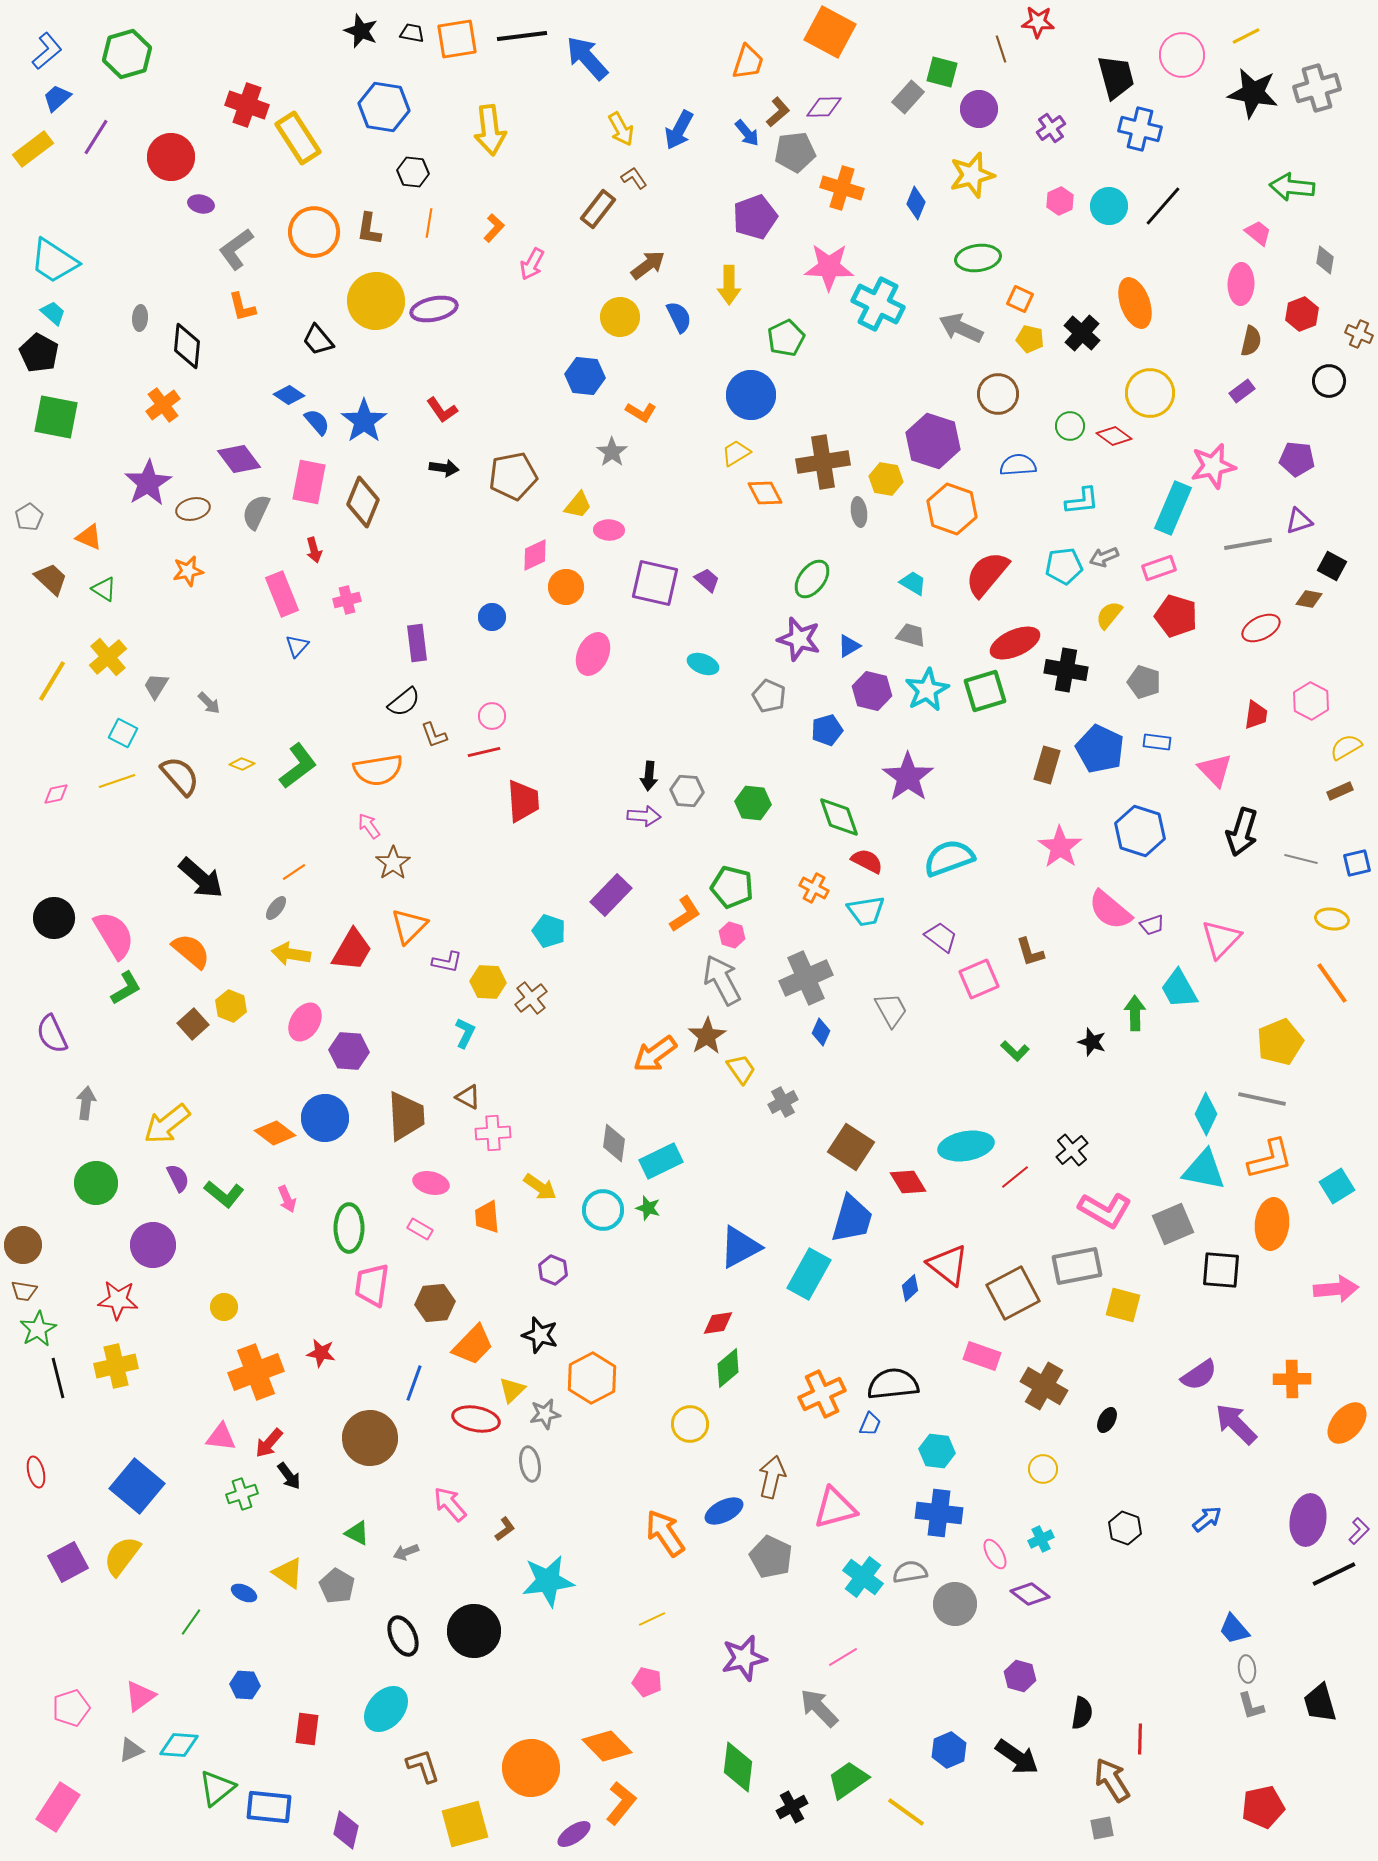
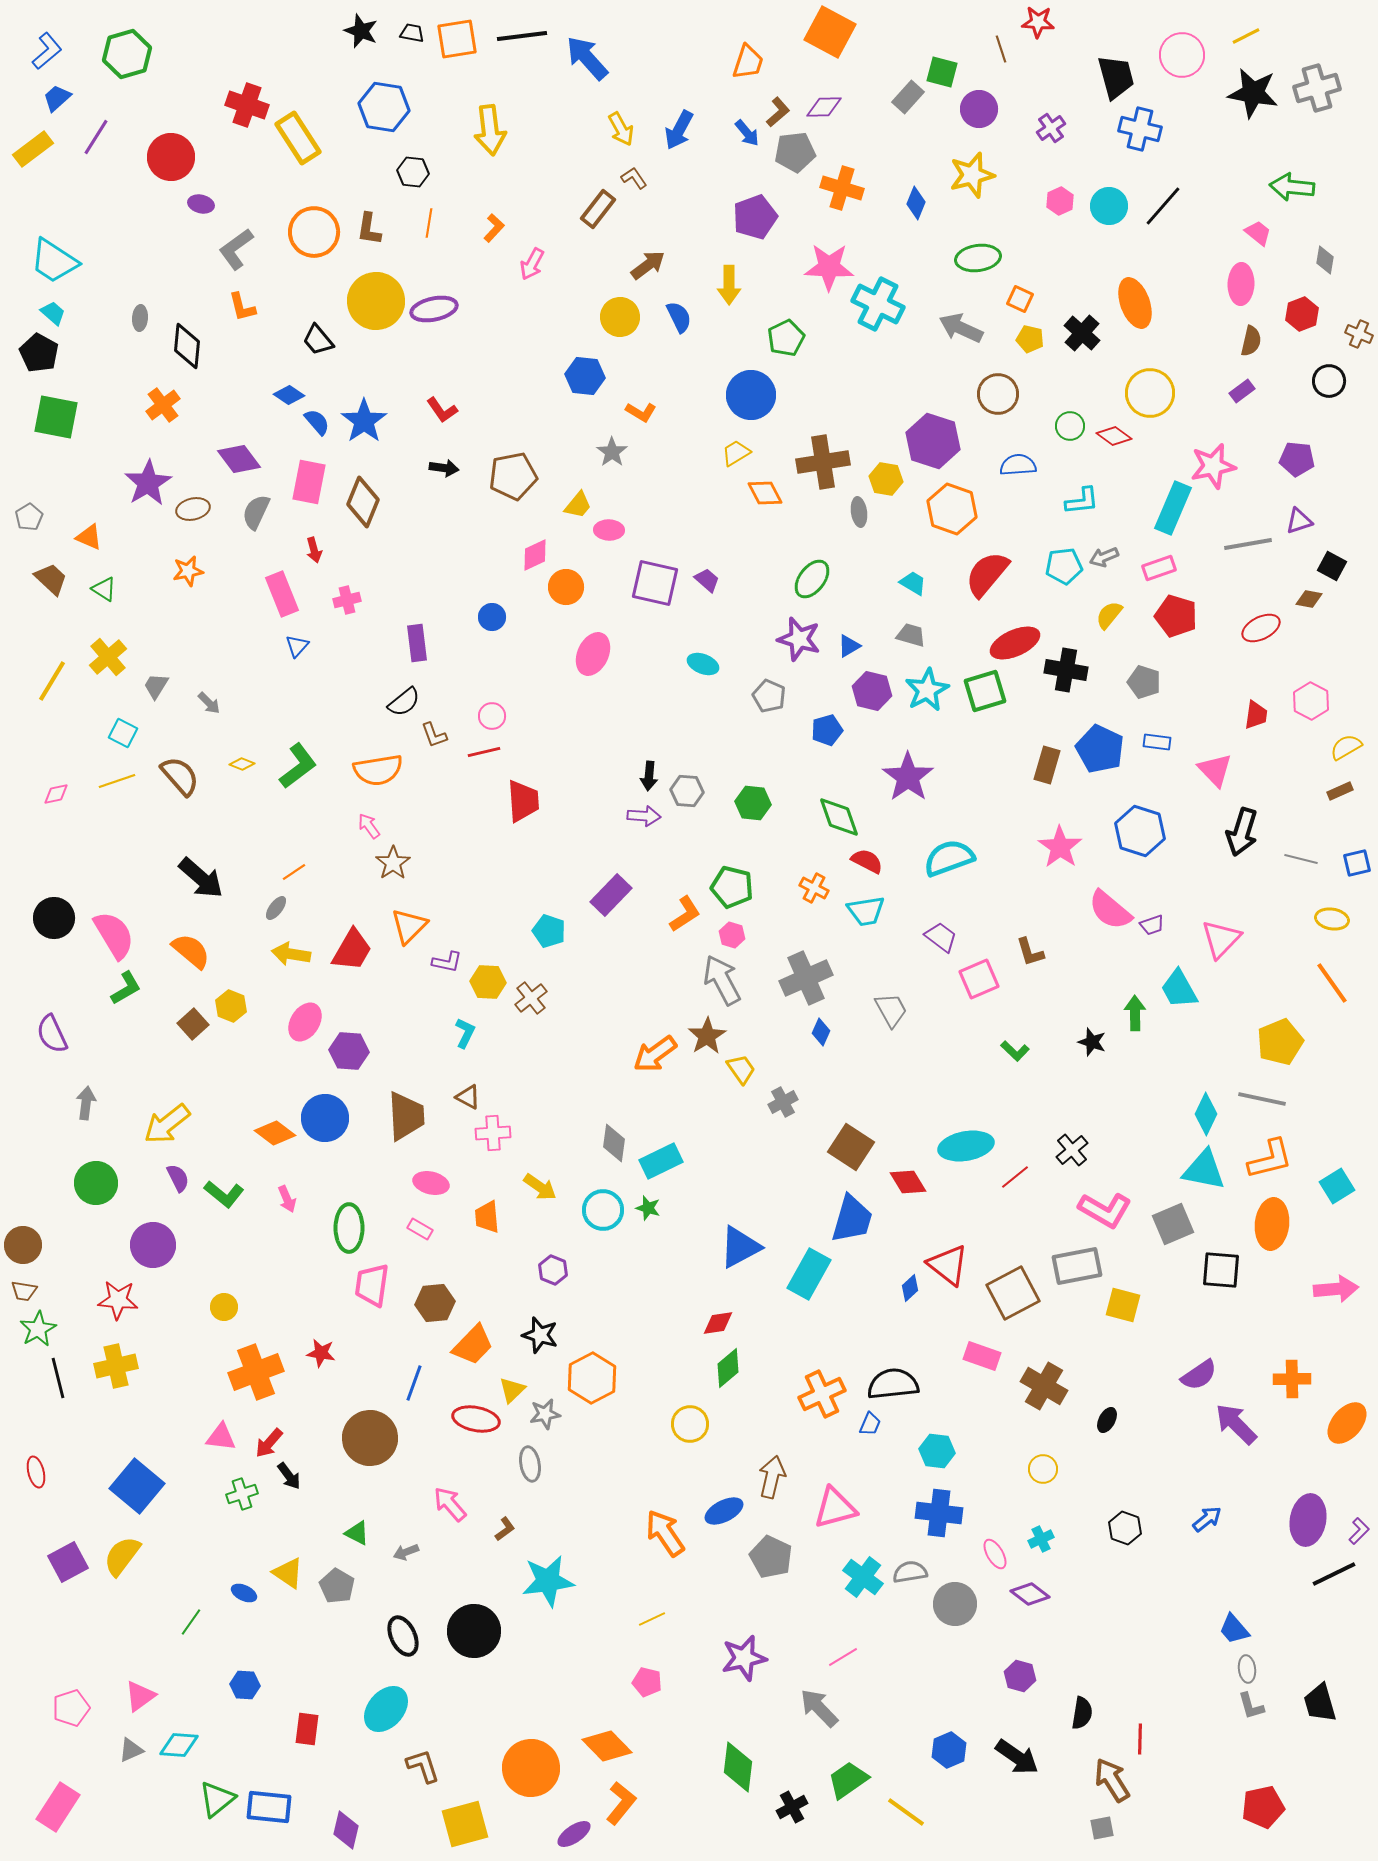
green triangle at (217, 1788): moved 11 px down
